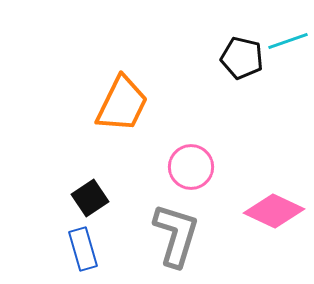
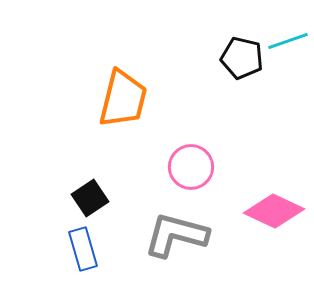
orange trapezoid: moved 1 px right, 5 px up; rotated 12 degrees counterclockwise
gray L-shape: rotated 92 degrees counterclockwise
